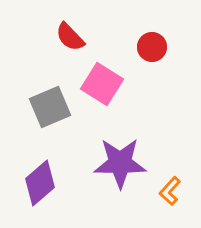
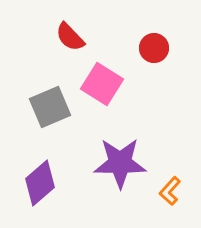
red circle: moved 2 px right, 1 px down
